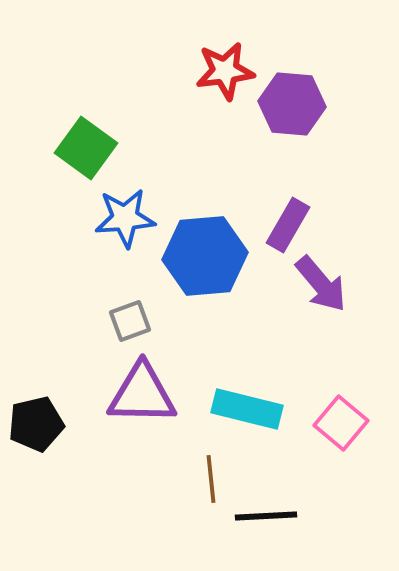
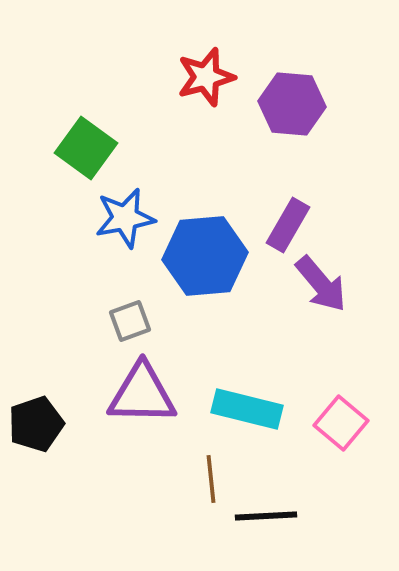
red star: moved 19 px left, 6 px down; rotated 8 degrees counterclockwise
blue star: rotated 6 degrees counterclockwise
black pentagon: rotated 6 degrees counterclockwise
